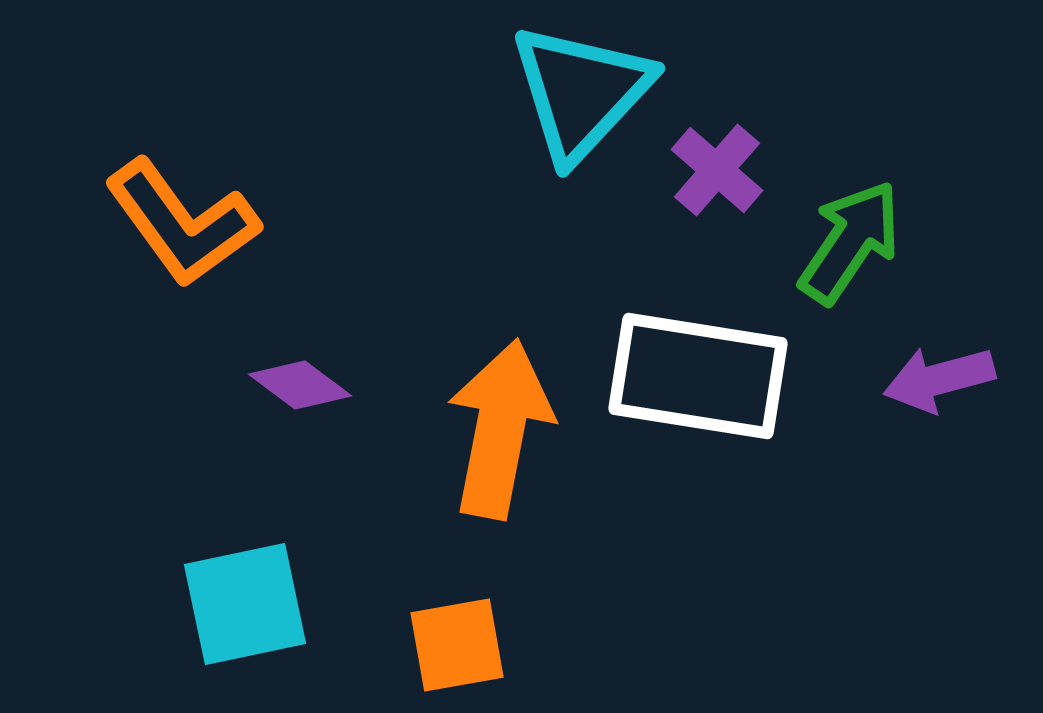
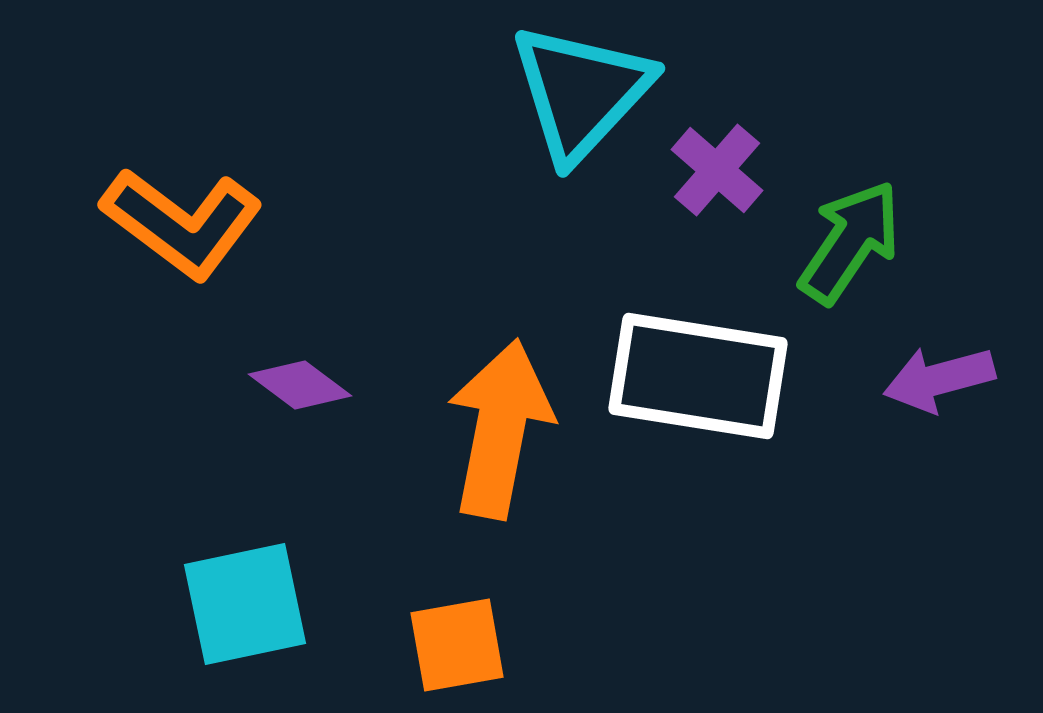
orange L-shape: rotated 17 degrees counterclockwise
